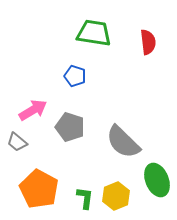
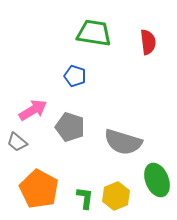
gray semicircle: rotated 27 degrees counterclockwise
